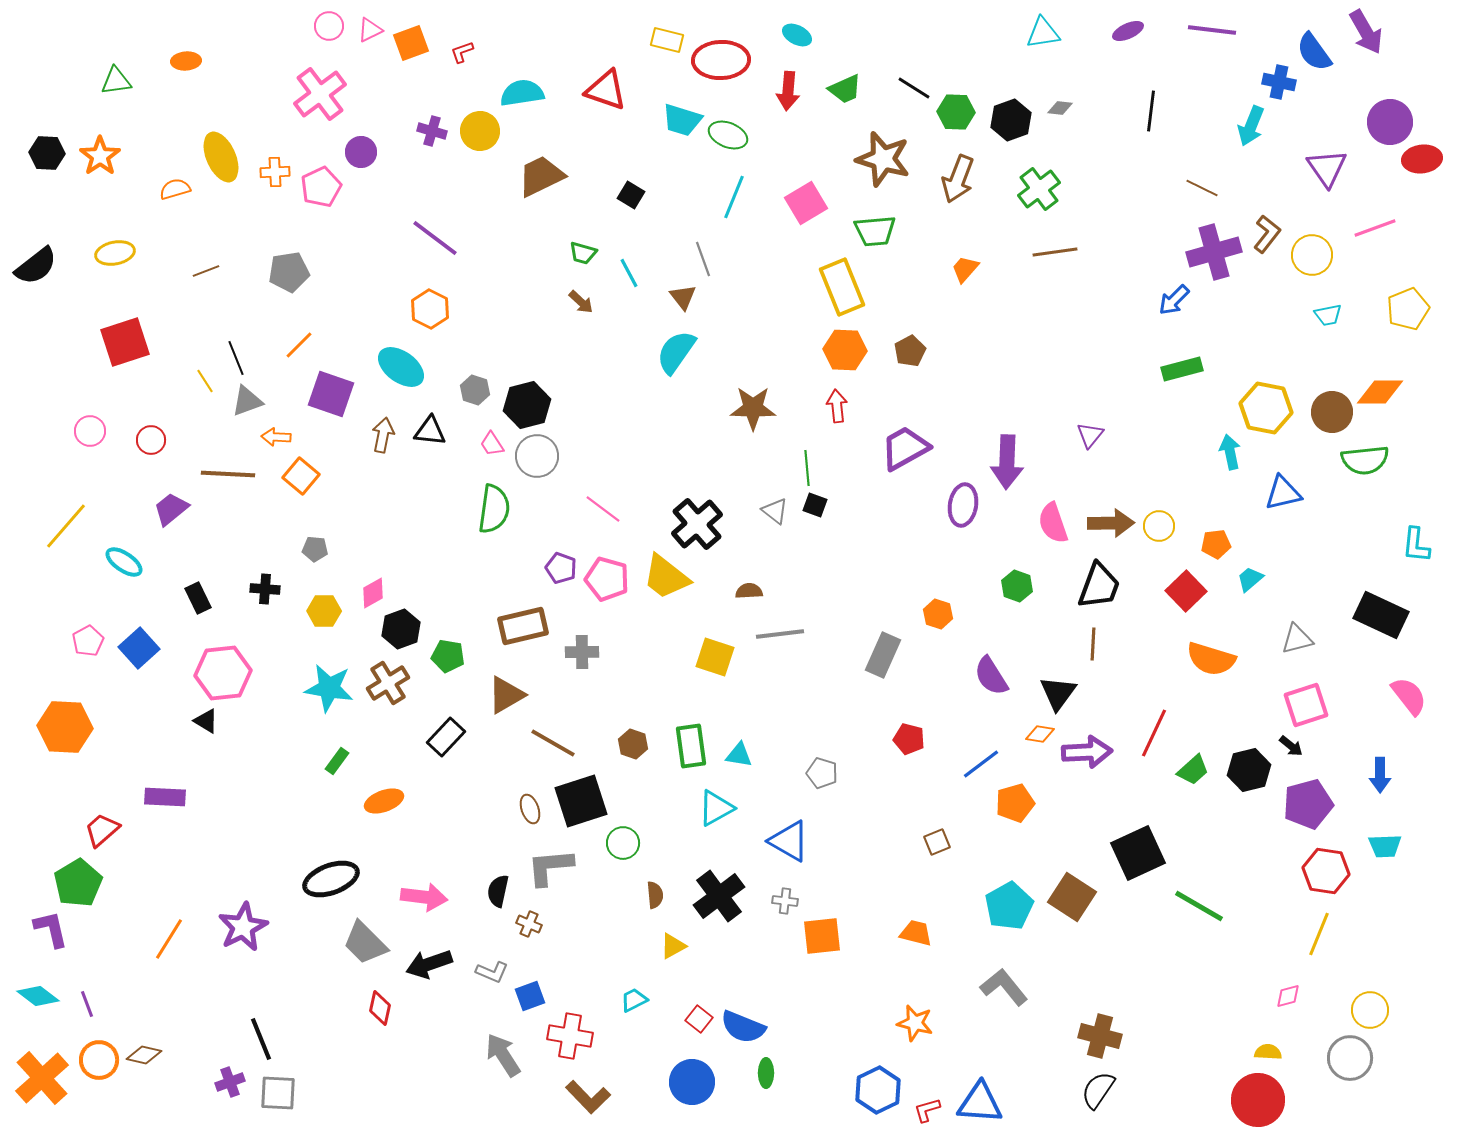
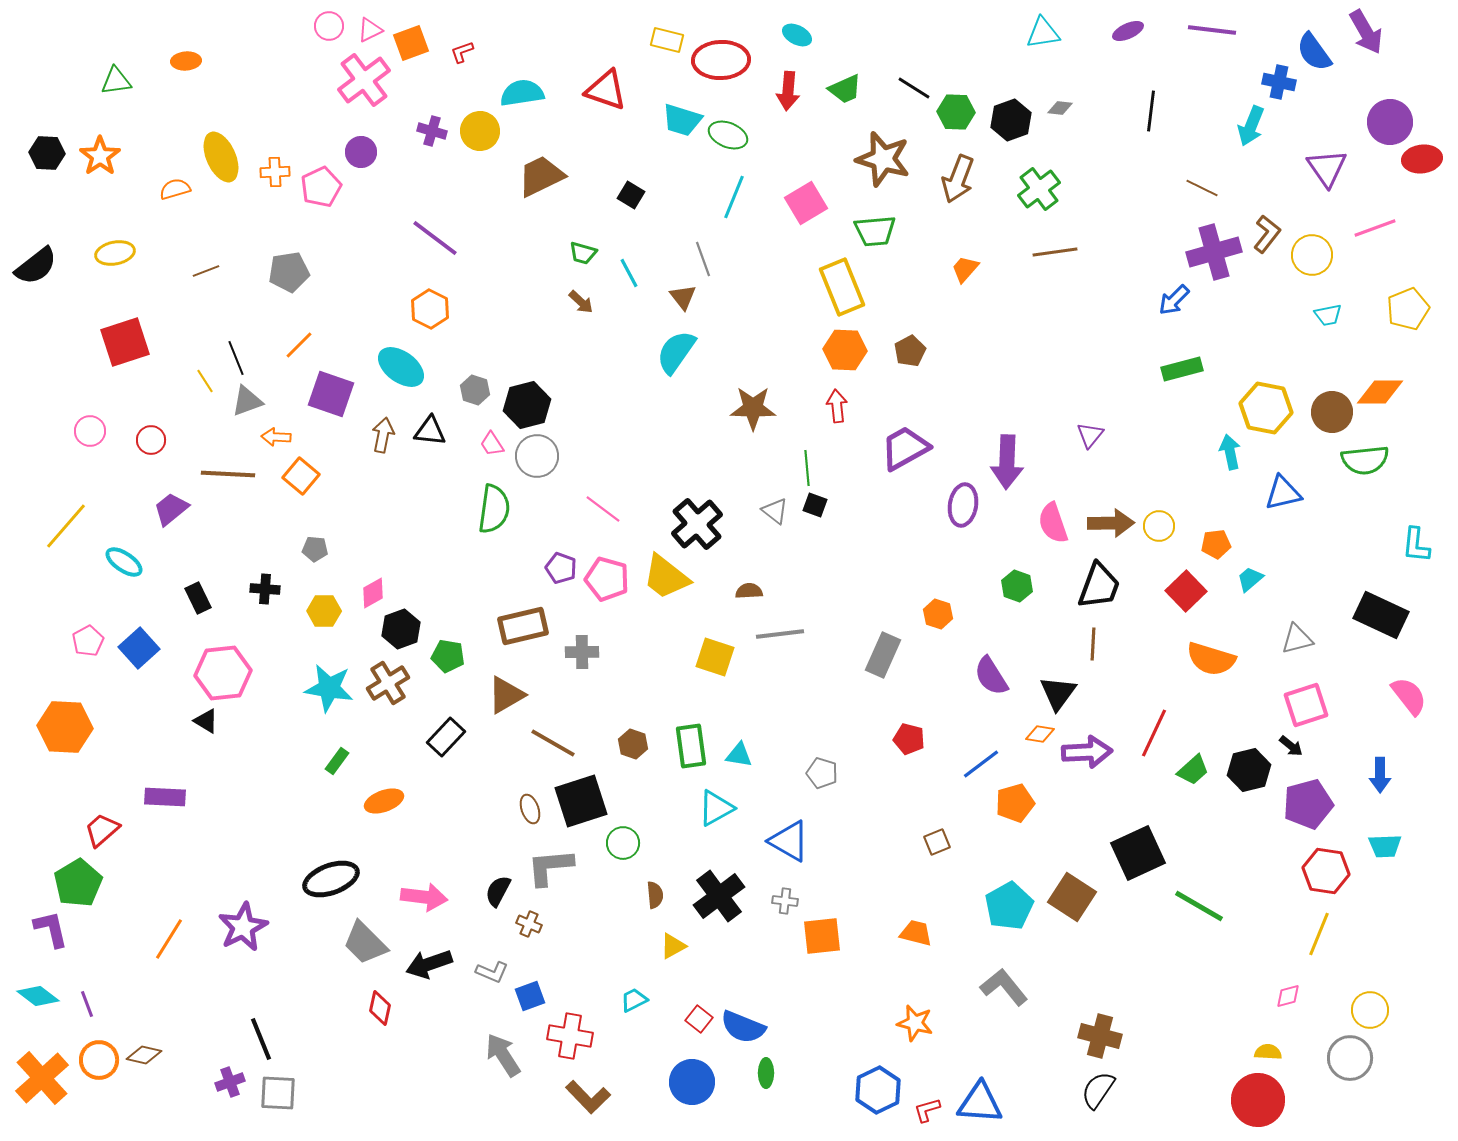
pink cross at (320, 94): moved 44 px right, 14 px up
black semicircle at (498, 891): rotated 16 degrees clockwise
